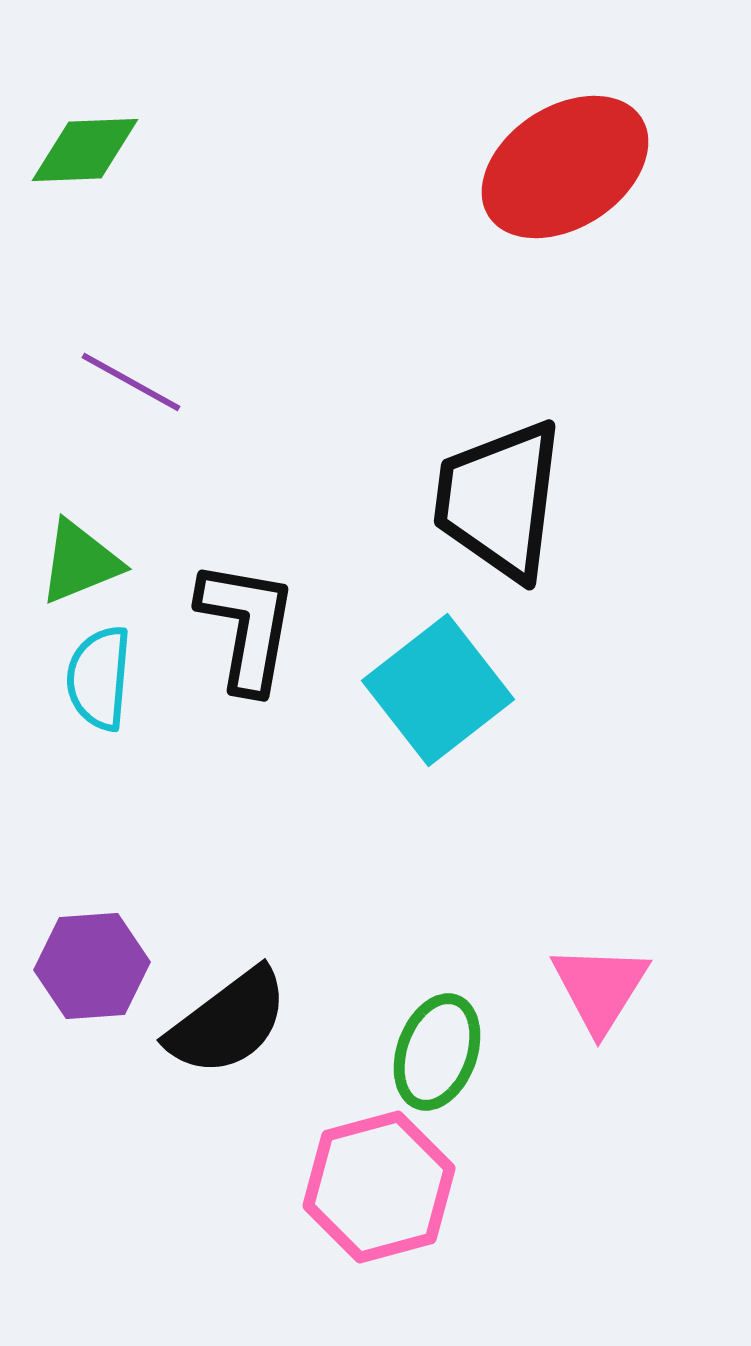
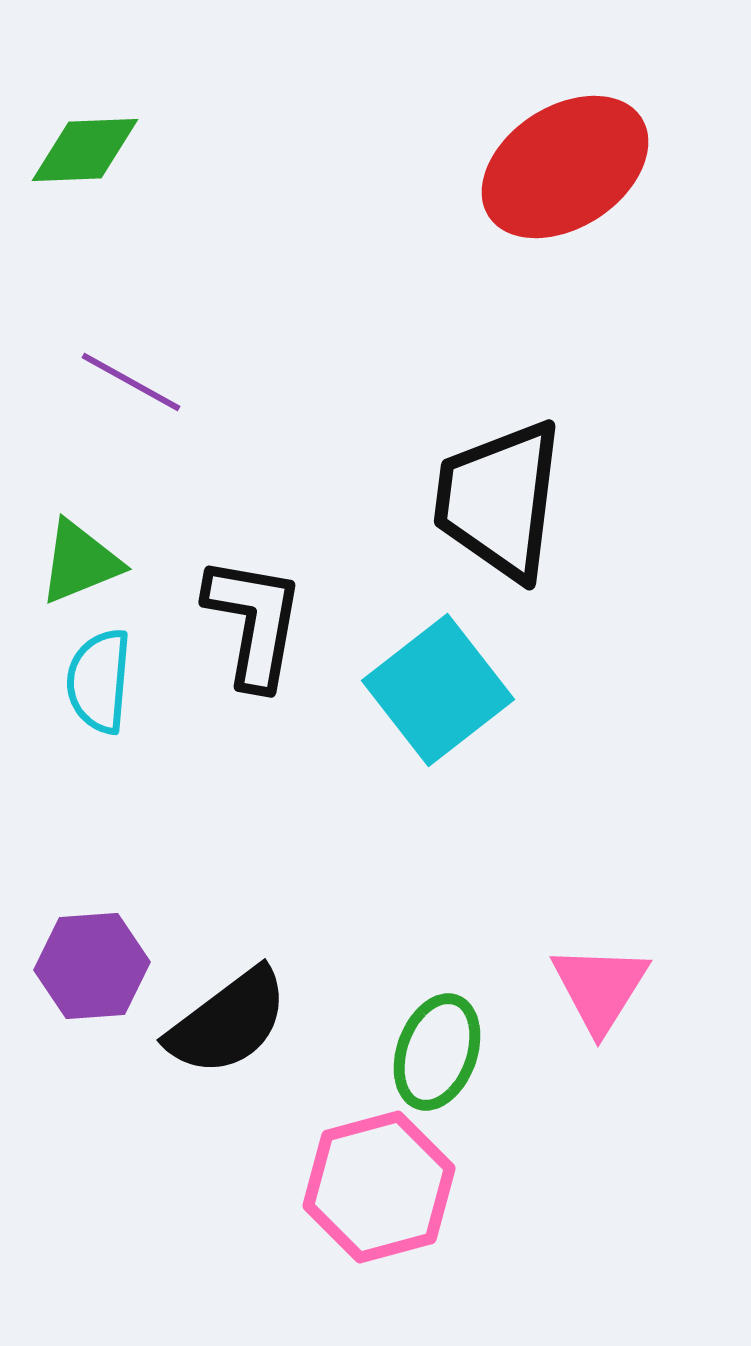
black L-shape: moved 7 px right, 4 px up
cyan semicircle: moved 3 px down
